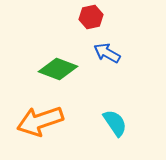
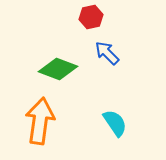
blue arrow: rotated 16 degrees clockwise
orange arrow: rotated 117 degrees clockwise
